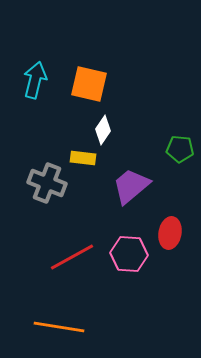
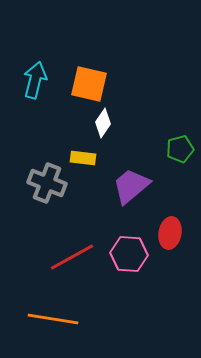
white diamond: moved 7 px up
green pentagon: rotated 20 degrees counterclockwise
orange line: moved 6 px left, 8 px up
